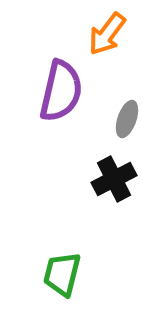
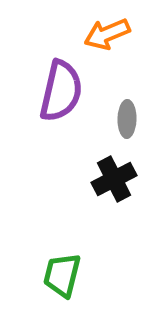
orange arrow: rotated 30 degrees clockwise
gray ellipse: rotated 18 degrees counterclockwise
green trapezoid: moved 1 px down
